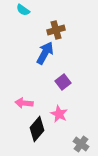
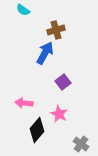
black diamond: moved 1 px down
